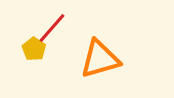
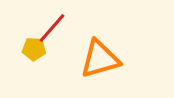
yellow pentagon: rotated 30 degrees counterclockwise
